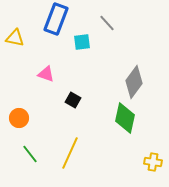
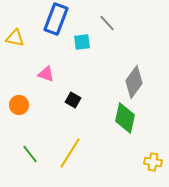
orange circle: moved 13 px up
yellow line: rotated 8 degrees clockwise
